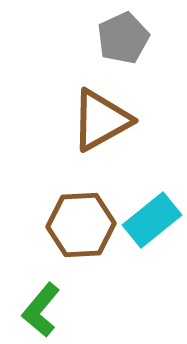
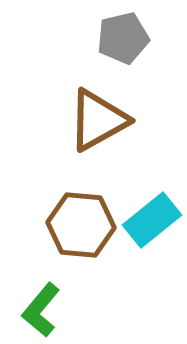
gray pentagon: rotated 12 degrees clockwise
brown triangle: moved 3 px left
brown hexagon: rotated 8 degrees clockwise
